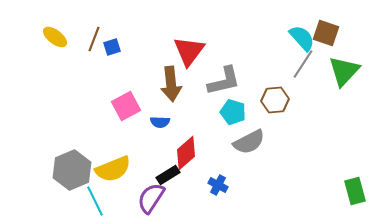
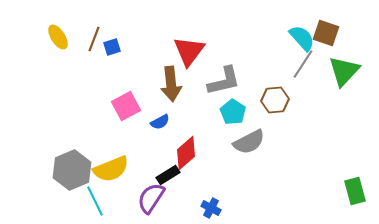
yellow ellipse: moved 3 px right; rotated 20 degrees clockwise
cyan pentagon: rotated 15 degrees clockwise
blue semicircle: rotated 30 degrees counterclockwise
yellow semicircle: moved 2 px left
blue cross: moved 7 px left, 23 px down
